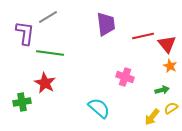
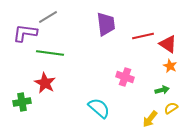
purple L-shape: rotated 90 degrees counterclockwise
red triangle: moved 1 px right; rotated 18 degrees counterclockwise
yellow arrow: moved 2 px left, 2 px down
